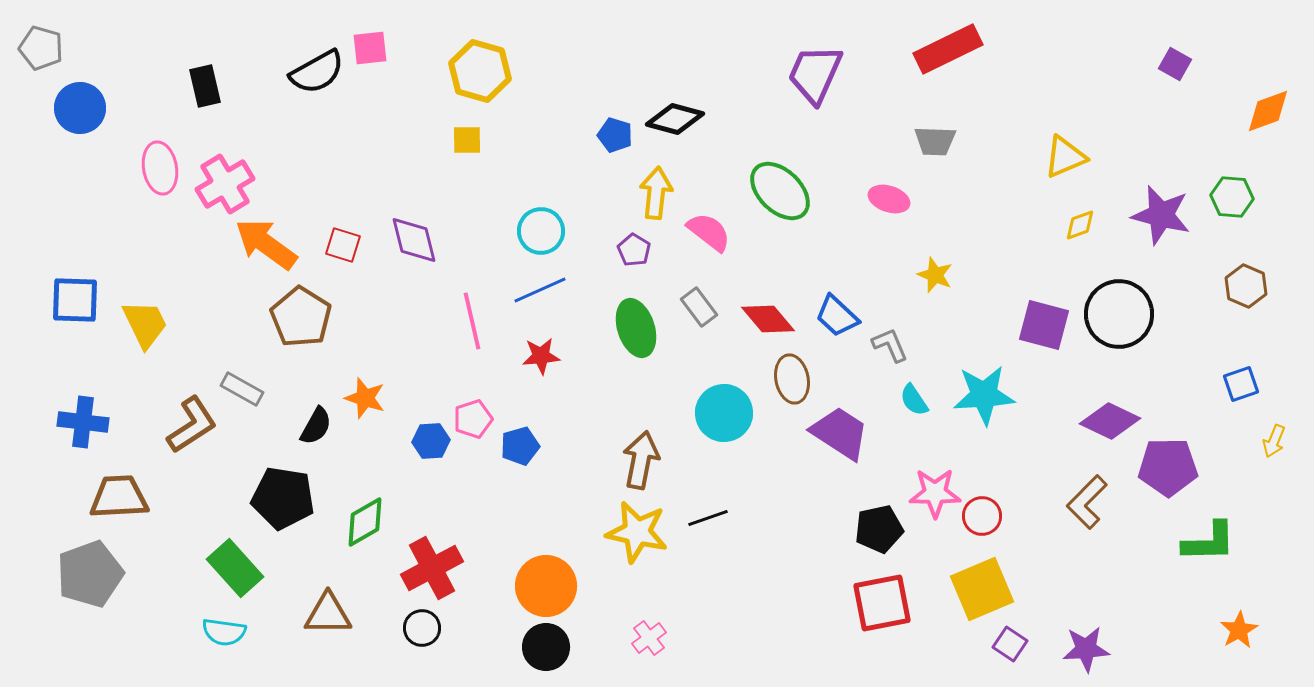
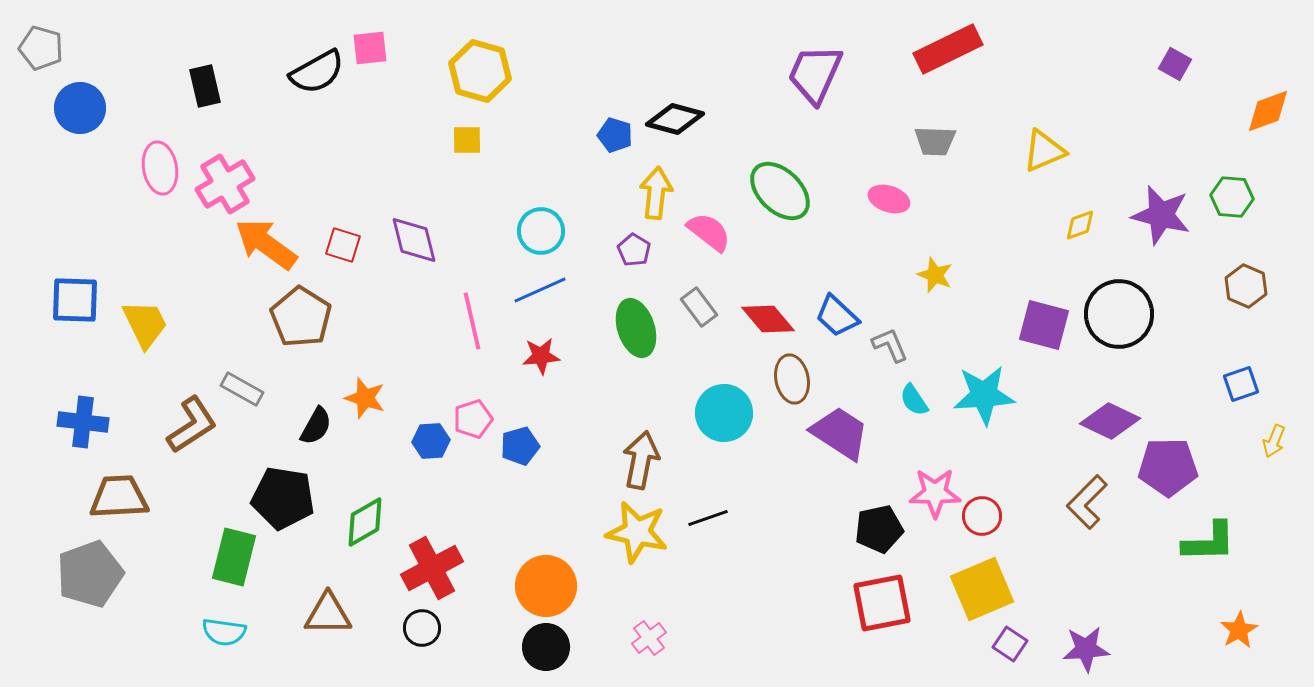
yellow triangle at (1065, 157): moved 21 px left, 6 px up
green rectangle at (235, 568): moved 1 px left, 11 px up; rotated 56 degrees clockwise
